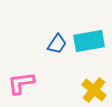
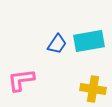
pink L-shape: moved 3 px up
yellow cross: moved 1 px left, 1 px up; rotated 30 degrees counterclockwise
